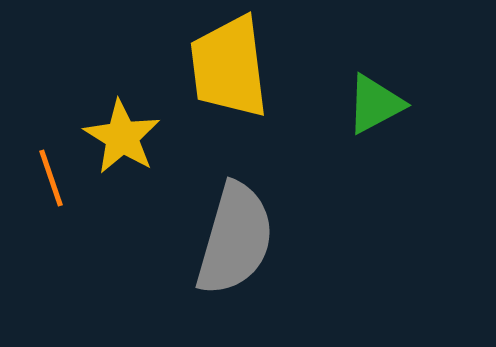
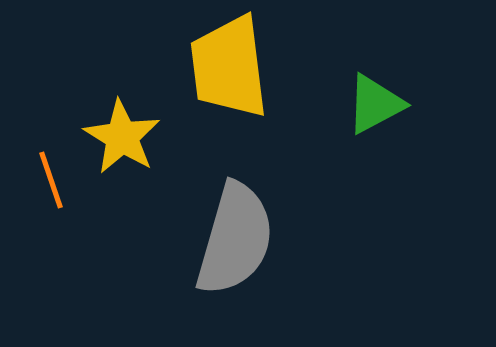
orange line: moved 2 px down
